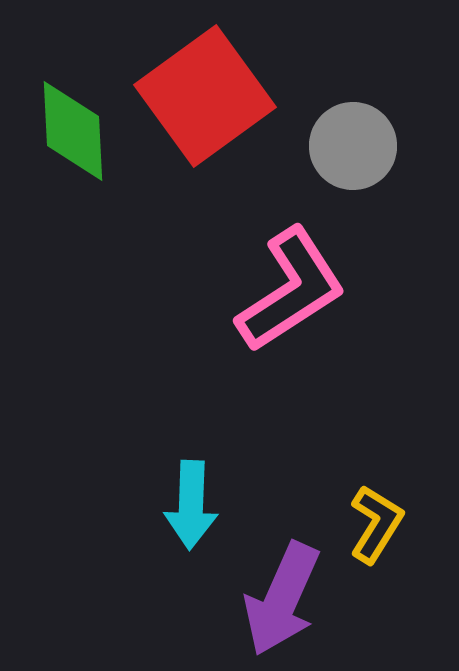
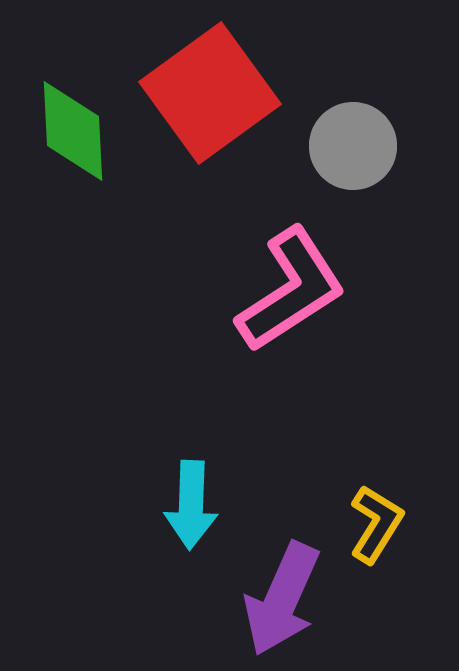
red square: moved 5 px right, 3 px up
